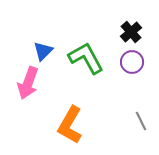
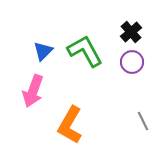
green L-shape: moved 1 px left, 7 px up
pink arrow: moved 5 px right, 8 px down
gray line: moved 2 px right
